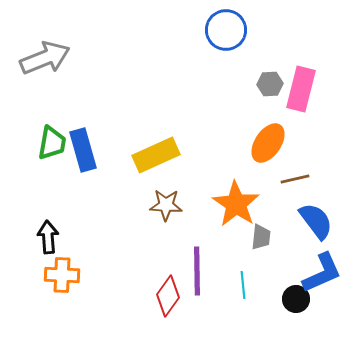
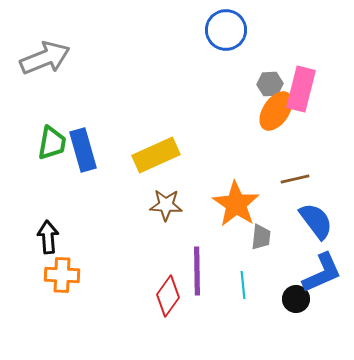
orange ellipse: moved 8 px right, 32 px up
